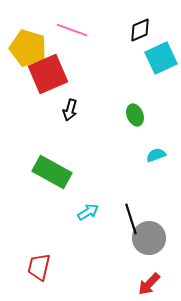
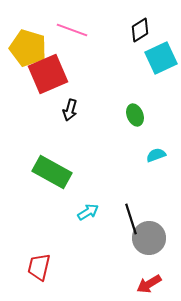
black diamond: rotated 10 degrees counterclockwise
red arrow: rotated 15 degrees clockwise
